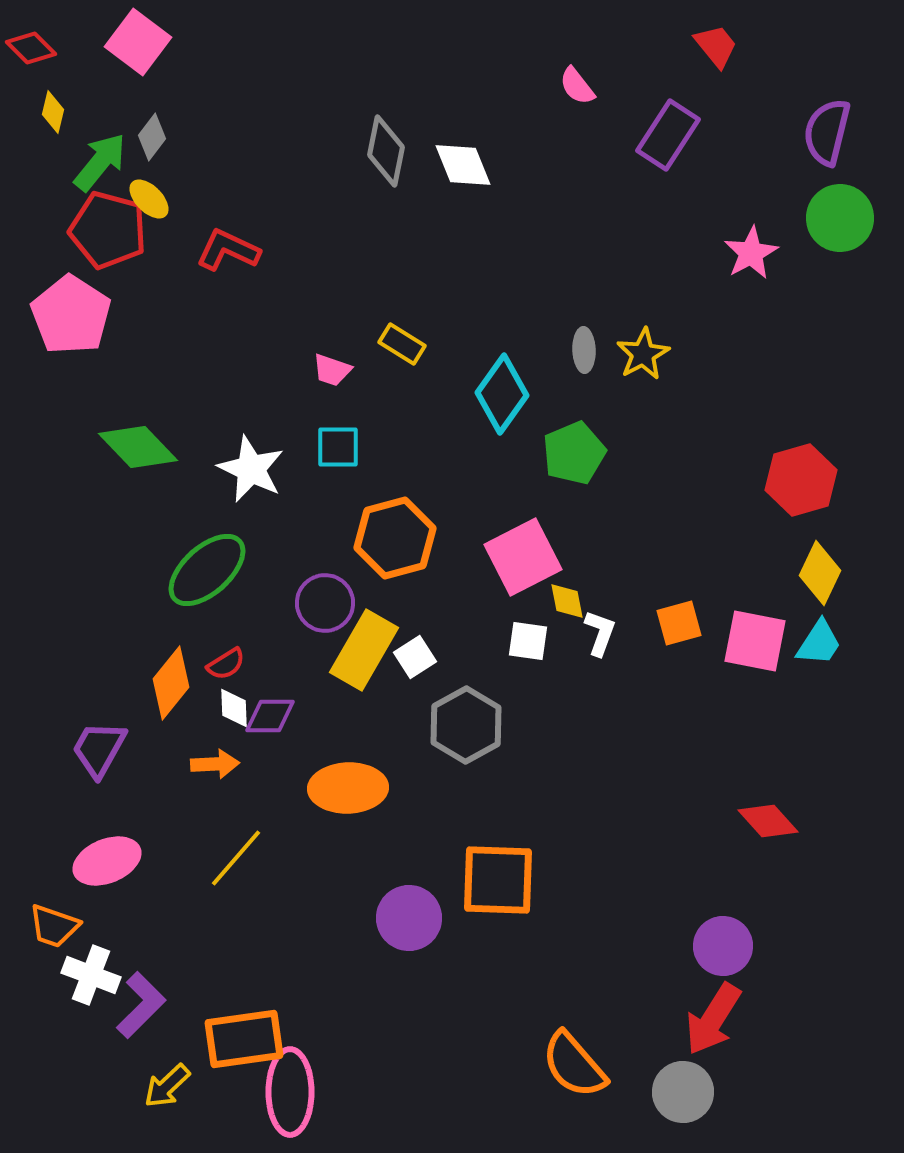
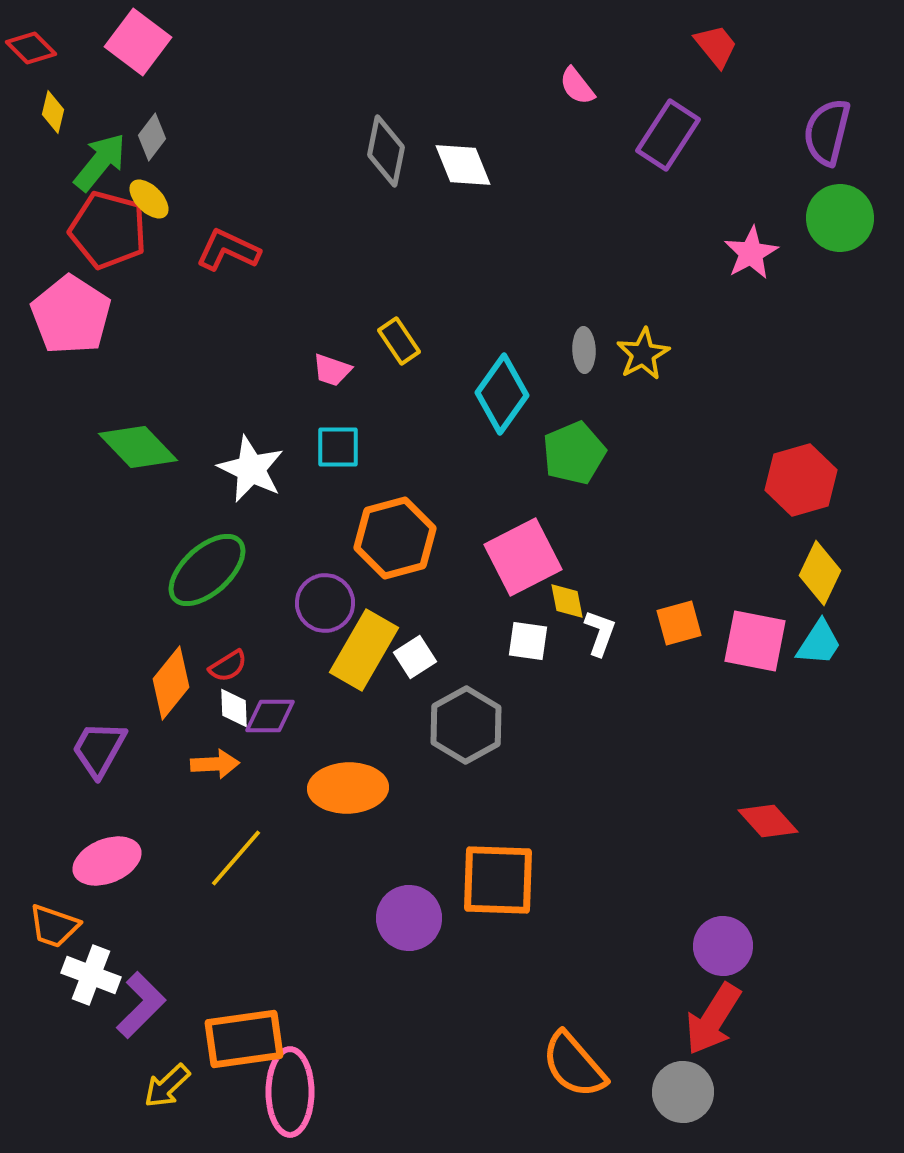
yellow rectangle at (402, 344): moved 3 px left, 3 px up; rotated 24 degrees clockwise
red semicircle at (226, 664): moved 2 px right, 2 px down
